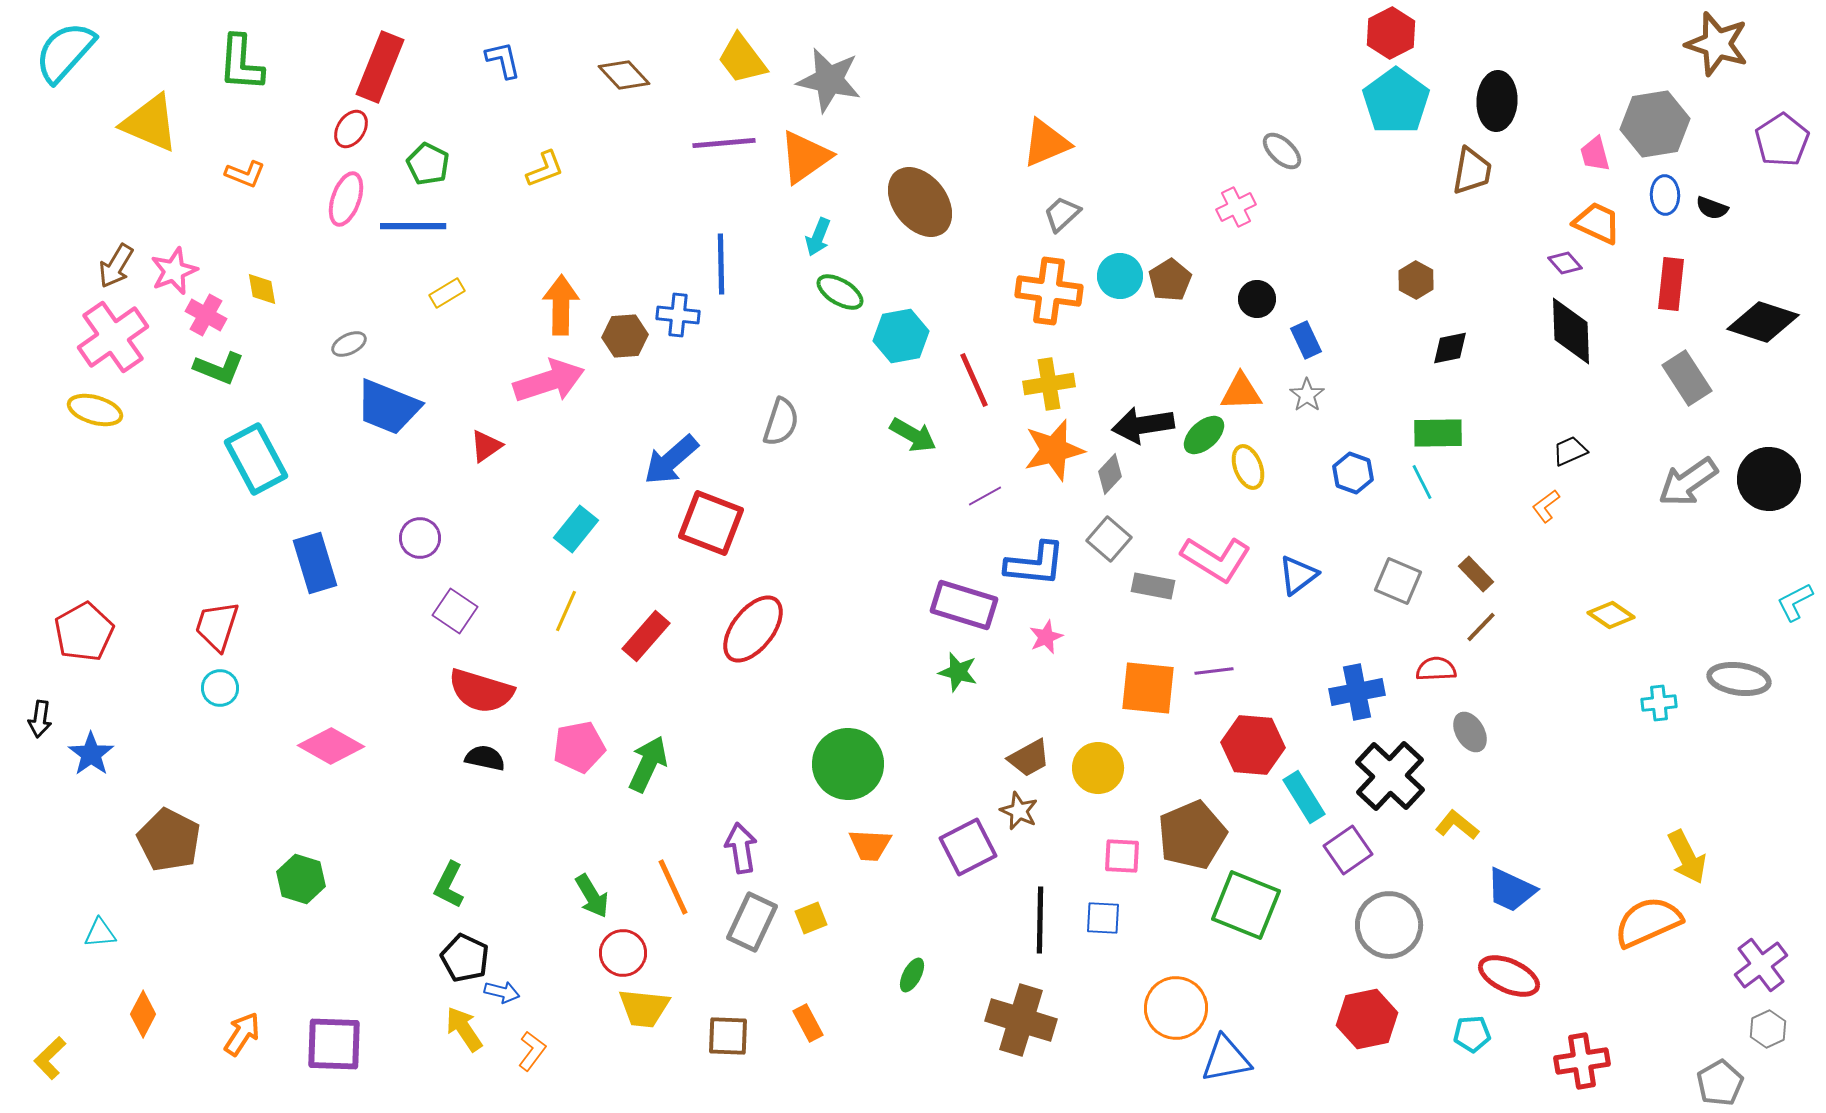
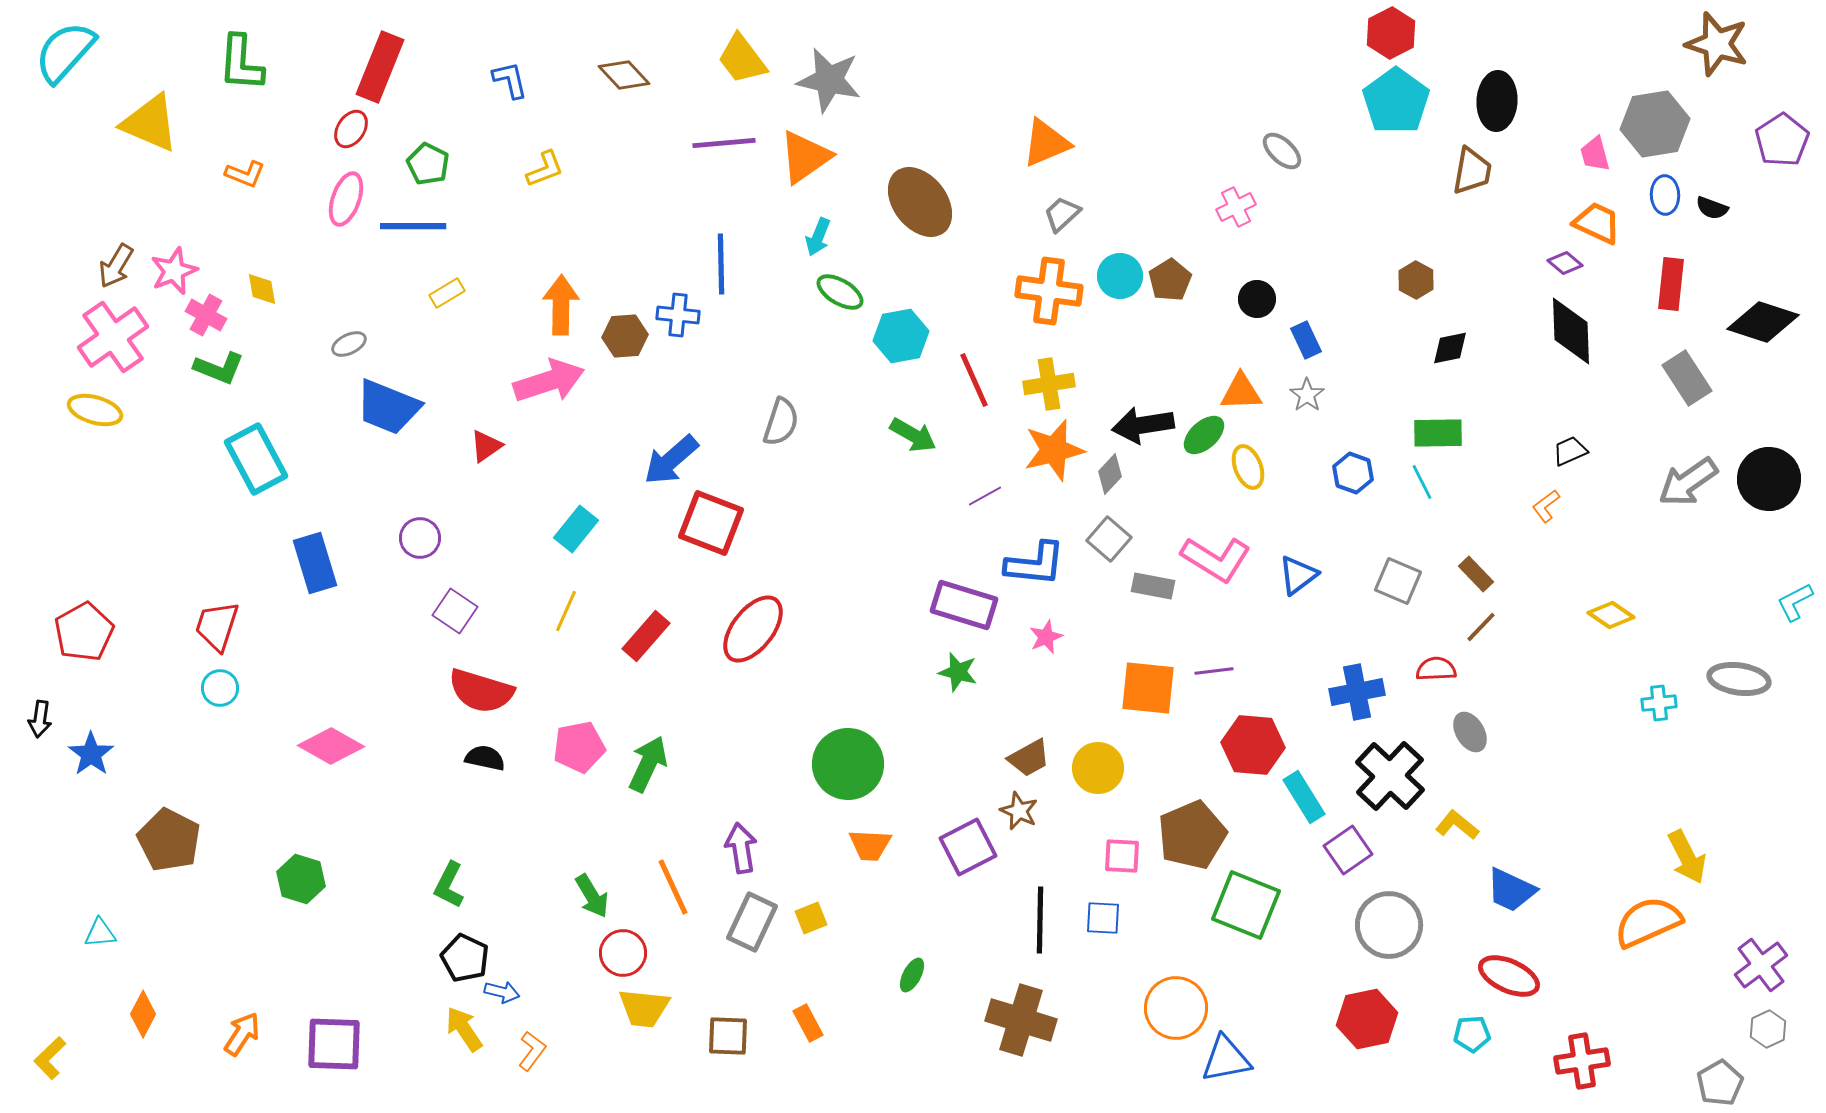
blue L-shape at (503, 60): moved 7 px right, 20 px down
purple diamond at (1565, 263): rotated 8 degrees counterclockwise
